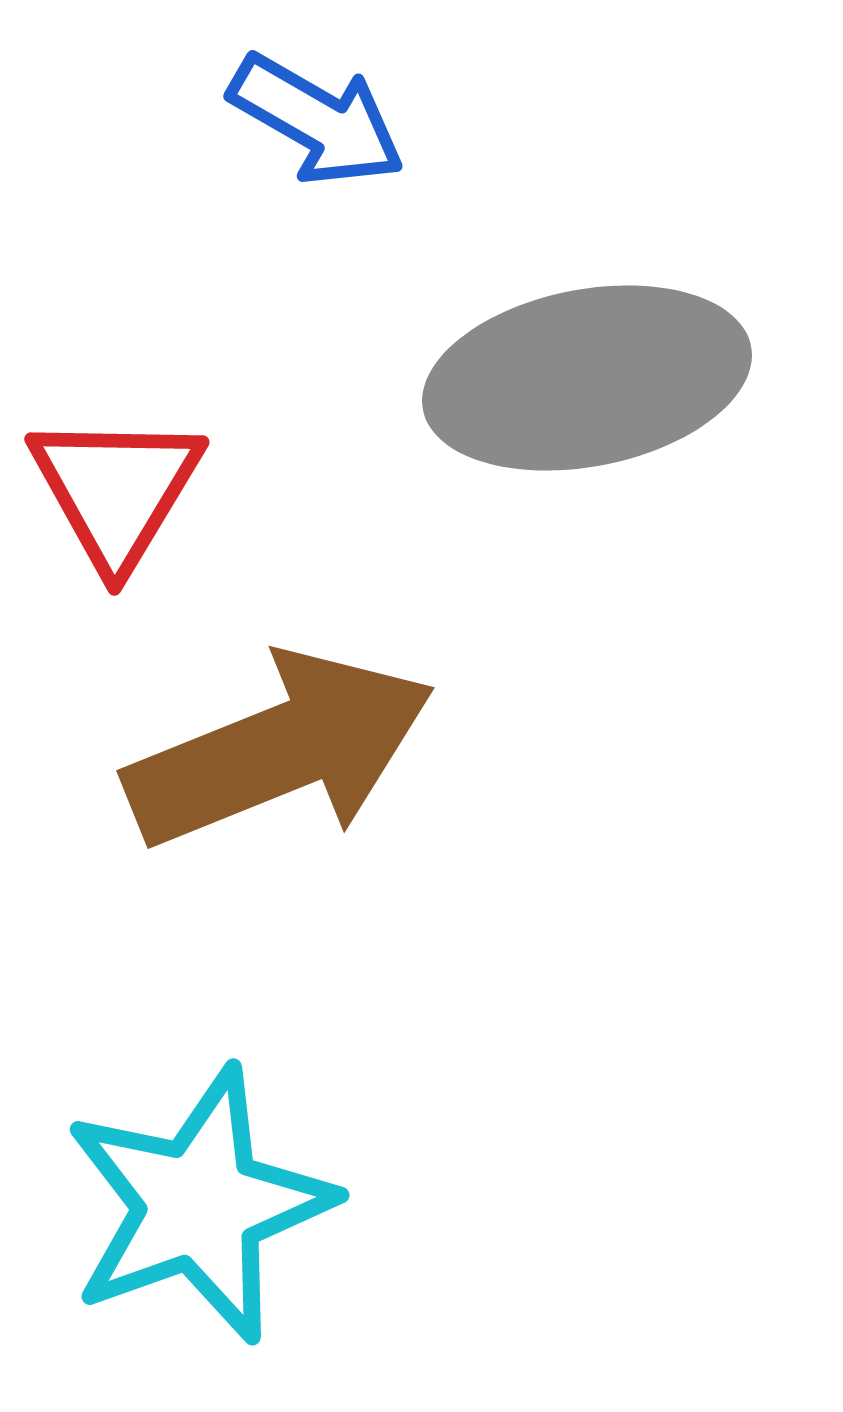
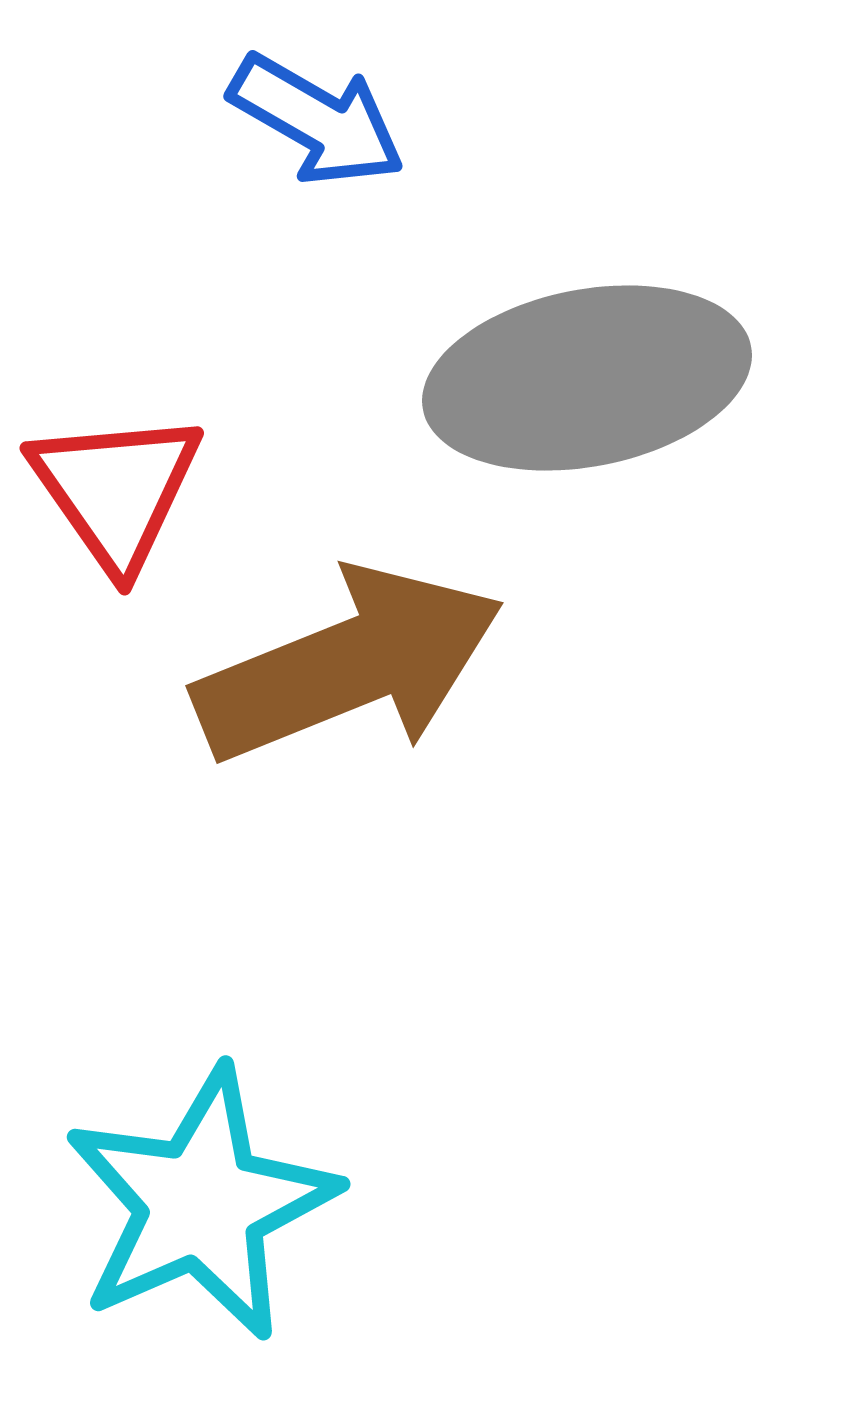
red triangle: rotated 6 degrees counterclockwise
brown arrow: moved 69 px right, 85 px up
cyan star: moved 2 px right, 1 px up; rotated 4 degrees counterclockwise
